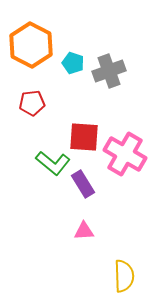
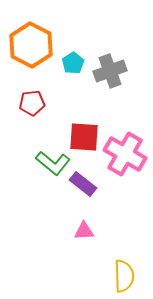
cyan pentagon: rotated 20 degrees clockwise
gray cross: moved 1 px right
purple rectangle: rotated 20 degrees counterclockwise
